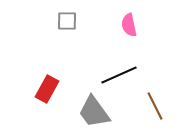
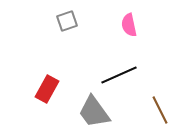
gray square: rotated 20 degrees counterclockwise
brown line: moved 5 px right, 4 px down
